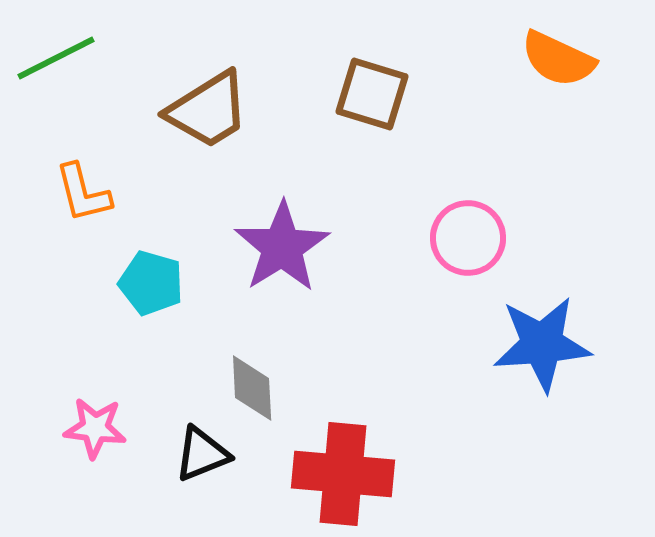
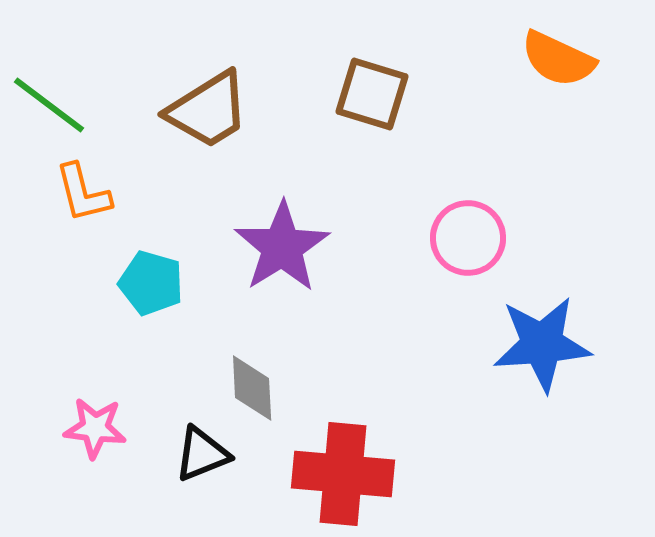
green line: moved 7 px left, 47 px down; rotated 64 degrees clockwise
